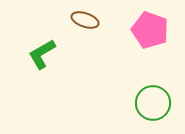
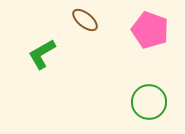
brown ellipse: rotated 20 degrees clockwise
green circle: moved 4 px left, 1 px up
